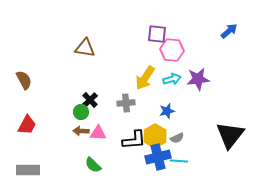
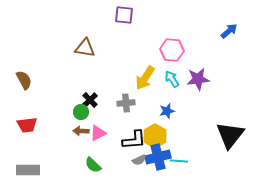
purple square: moved 33 px left, 19 px up
cyan arrow: rotated 108 degrees counterclockwise
red trapezoid: rotated 55 degrees clockwise
pink triangle: rotated 30 degrees counterclockwise
gray semicircle: moved 38 px left, 22 px down
